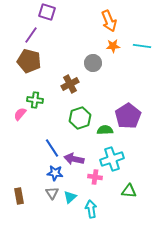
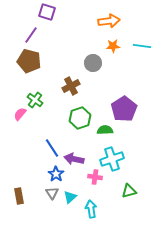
orange arrow: rotated 75 degrees counterclockwise
brown cross: moved 1 px right, 2 px down
green cross: rotated 28 degrees clockwise
purple pentagon: moved 4 px left, 7 px up
blue star: moved 1 px right, 1 px down; rotated 28 degrees clockwise
green triangle: rotated 21 degrees counterclockwise
